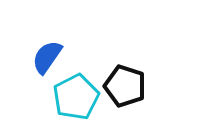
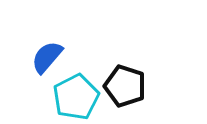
blue semicircle: rotated 6 degrees clockwise
